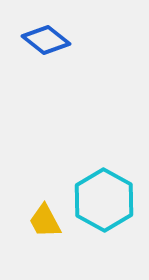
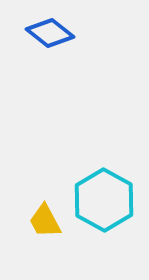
blue diamond: moved 4 px right, 7 px up
